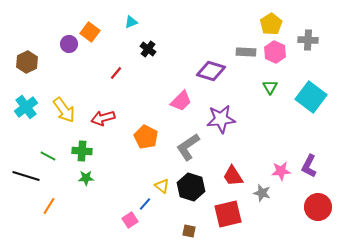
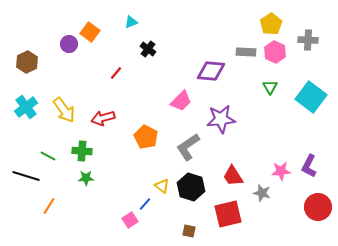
purple diamond: rotated 12 degrees counterclockwise
